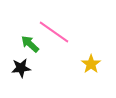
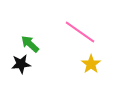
pink line: moved 26 px right
black star: moved 4 px up
